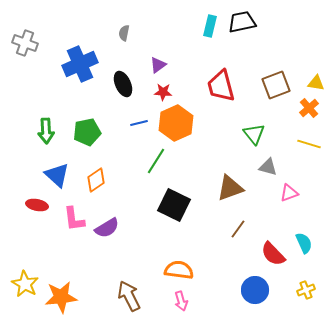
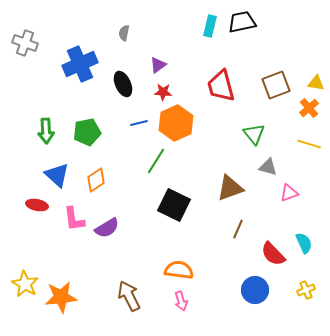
brown line: rotated 12 degrees counterclockwise
